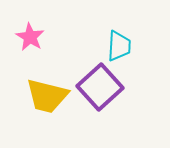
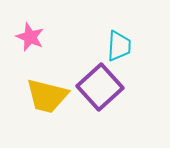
pink star: rotated 8 degrees counterclockwise
